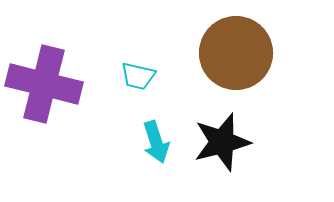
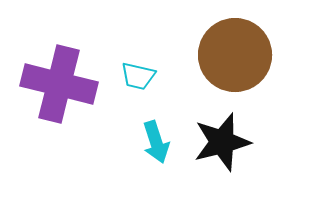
brown circle: moved 1 px left, 2 px down
purple cross: moved 15 px right
